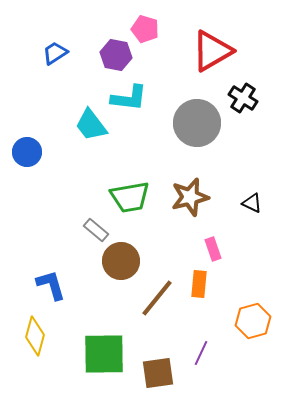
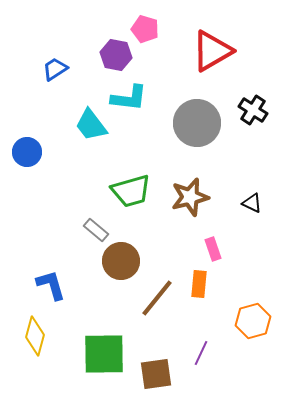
blue trapezoid: moved 16 px down
black cross: moved 10 px right, 12 px down
green trapezoid: moved 1 px right, 6 px up; rotated 6 degrees counterclockwise
brown square: moved 2 px left, 1 px down
